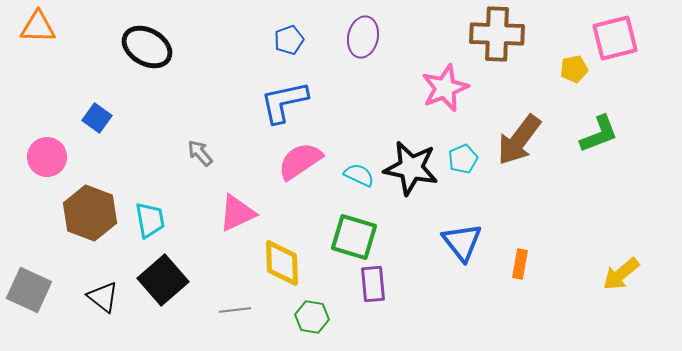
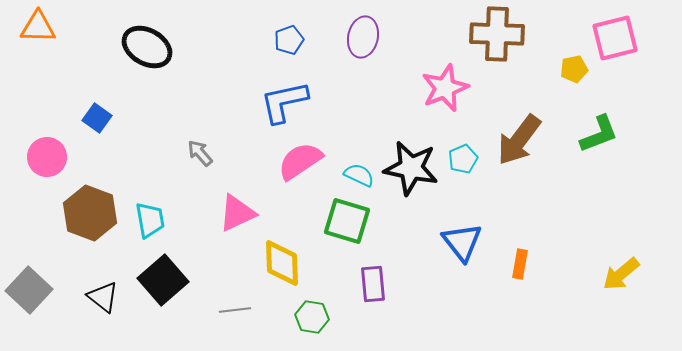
green square: moved 7 px left, 16 px up
gray square: rotated 18 degrees clockwise
